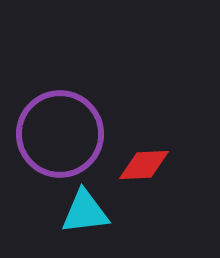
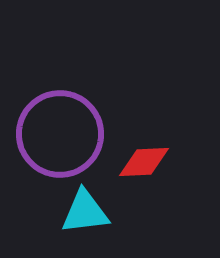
red diamond: moved 3 px up
